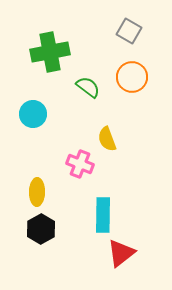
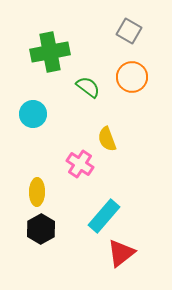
pink cross: rotated 12 degrees clockwise
cyan rectangle: moved 1 px right, 1 px down; rotated 40 degrees clockwise
